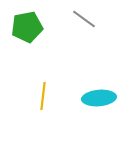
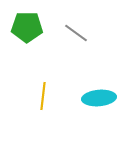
gray line: moved 8 px left, 14 px down
green pentagon: rotated 12 degrees clockwise
